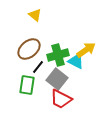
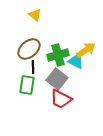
black line: moved 5 px left; rotated 40 degrees counterclockwise
